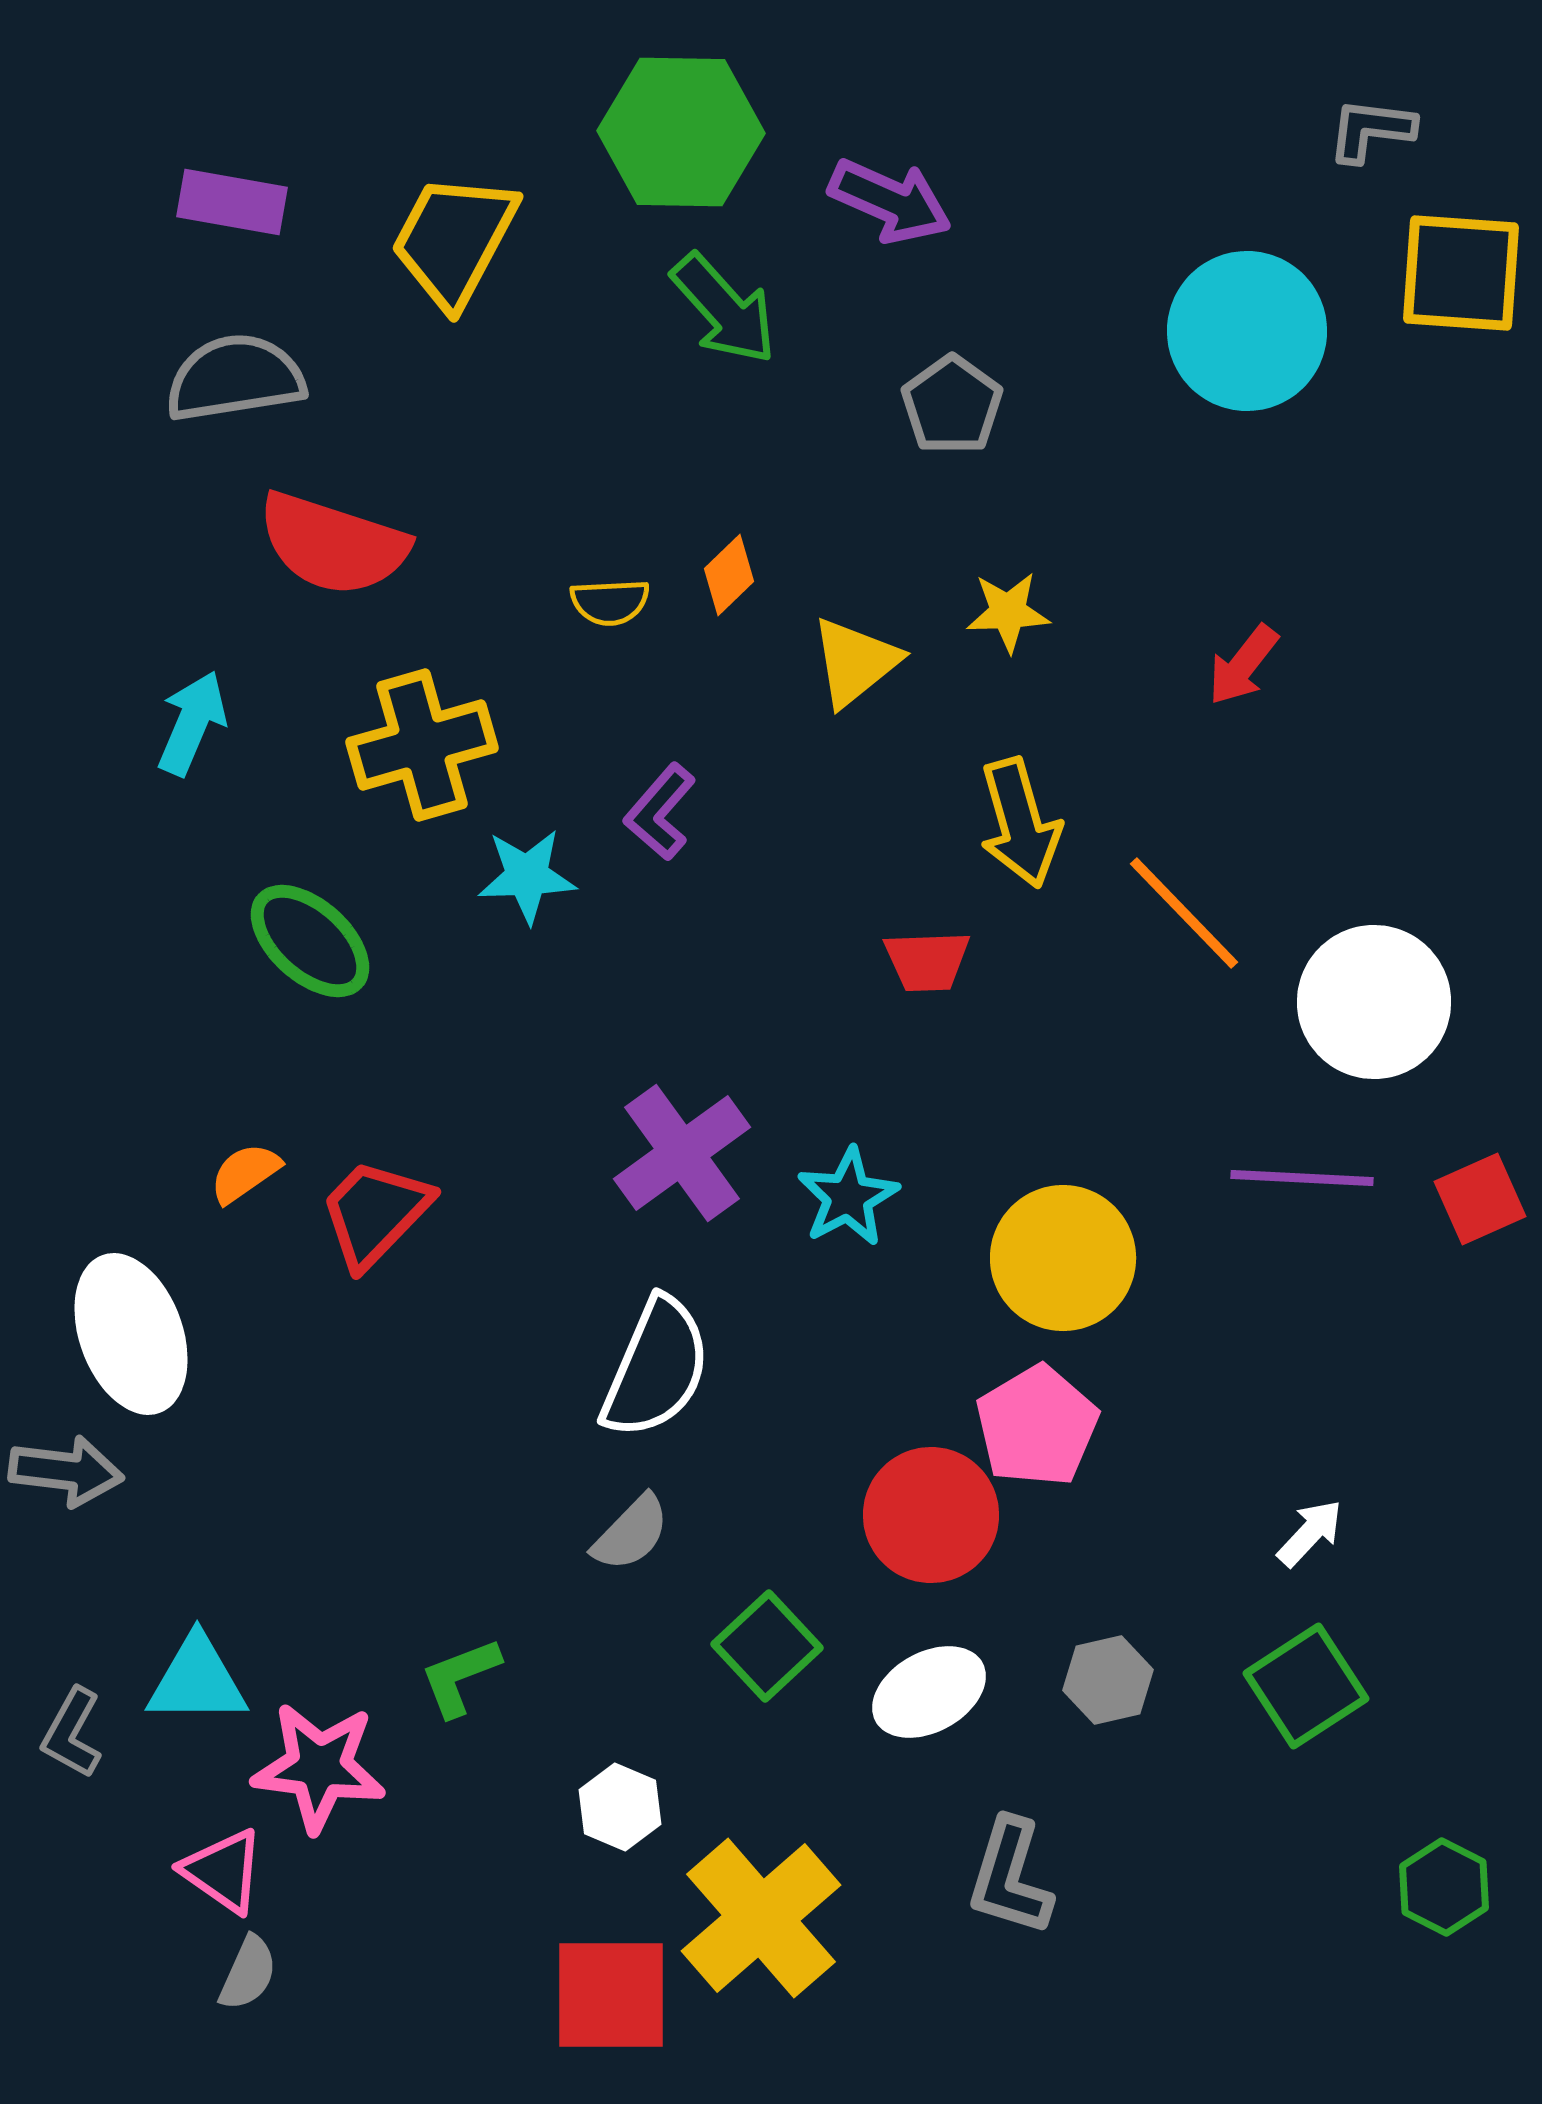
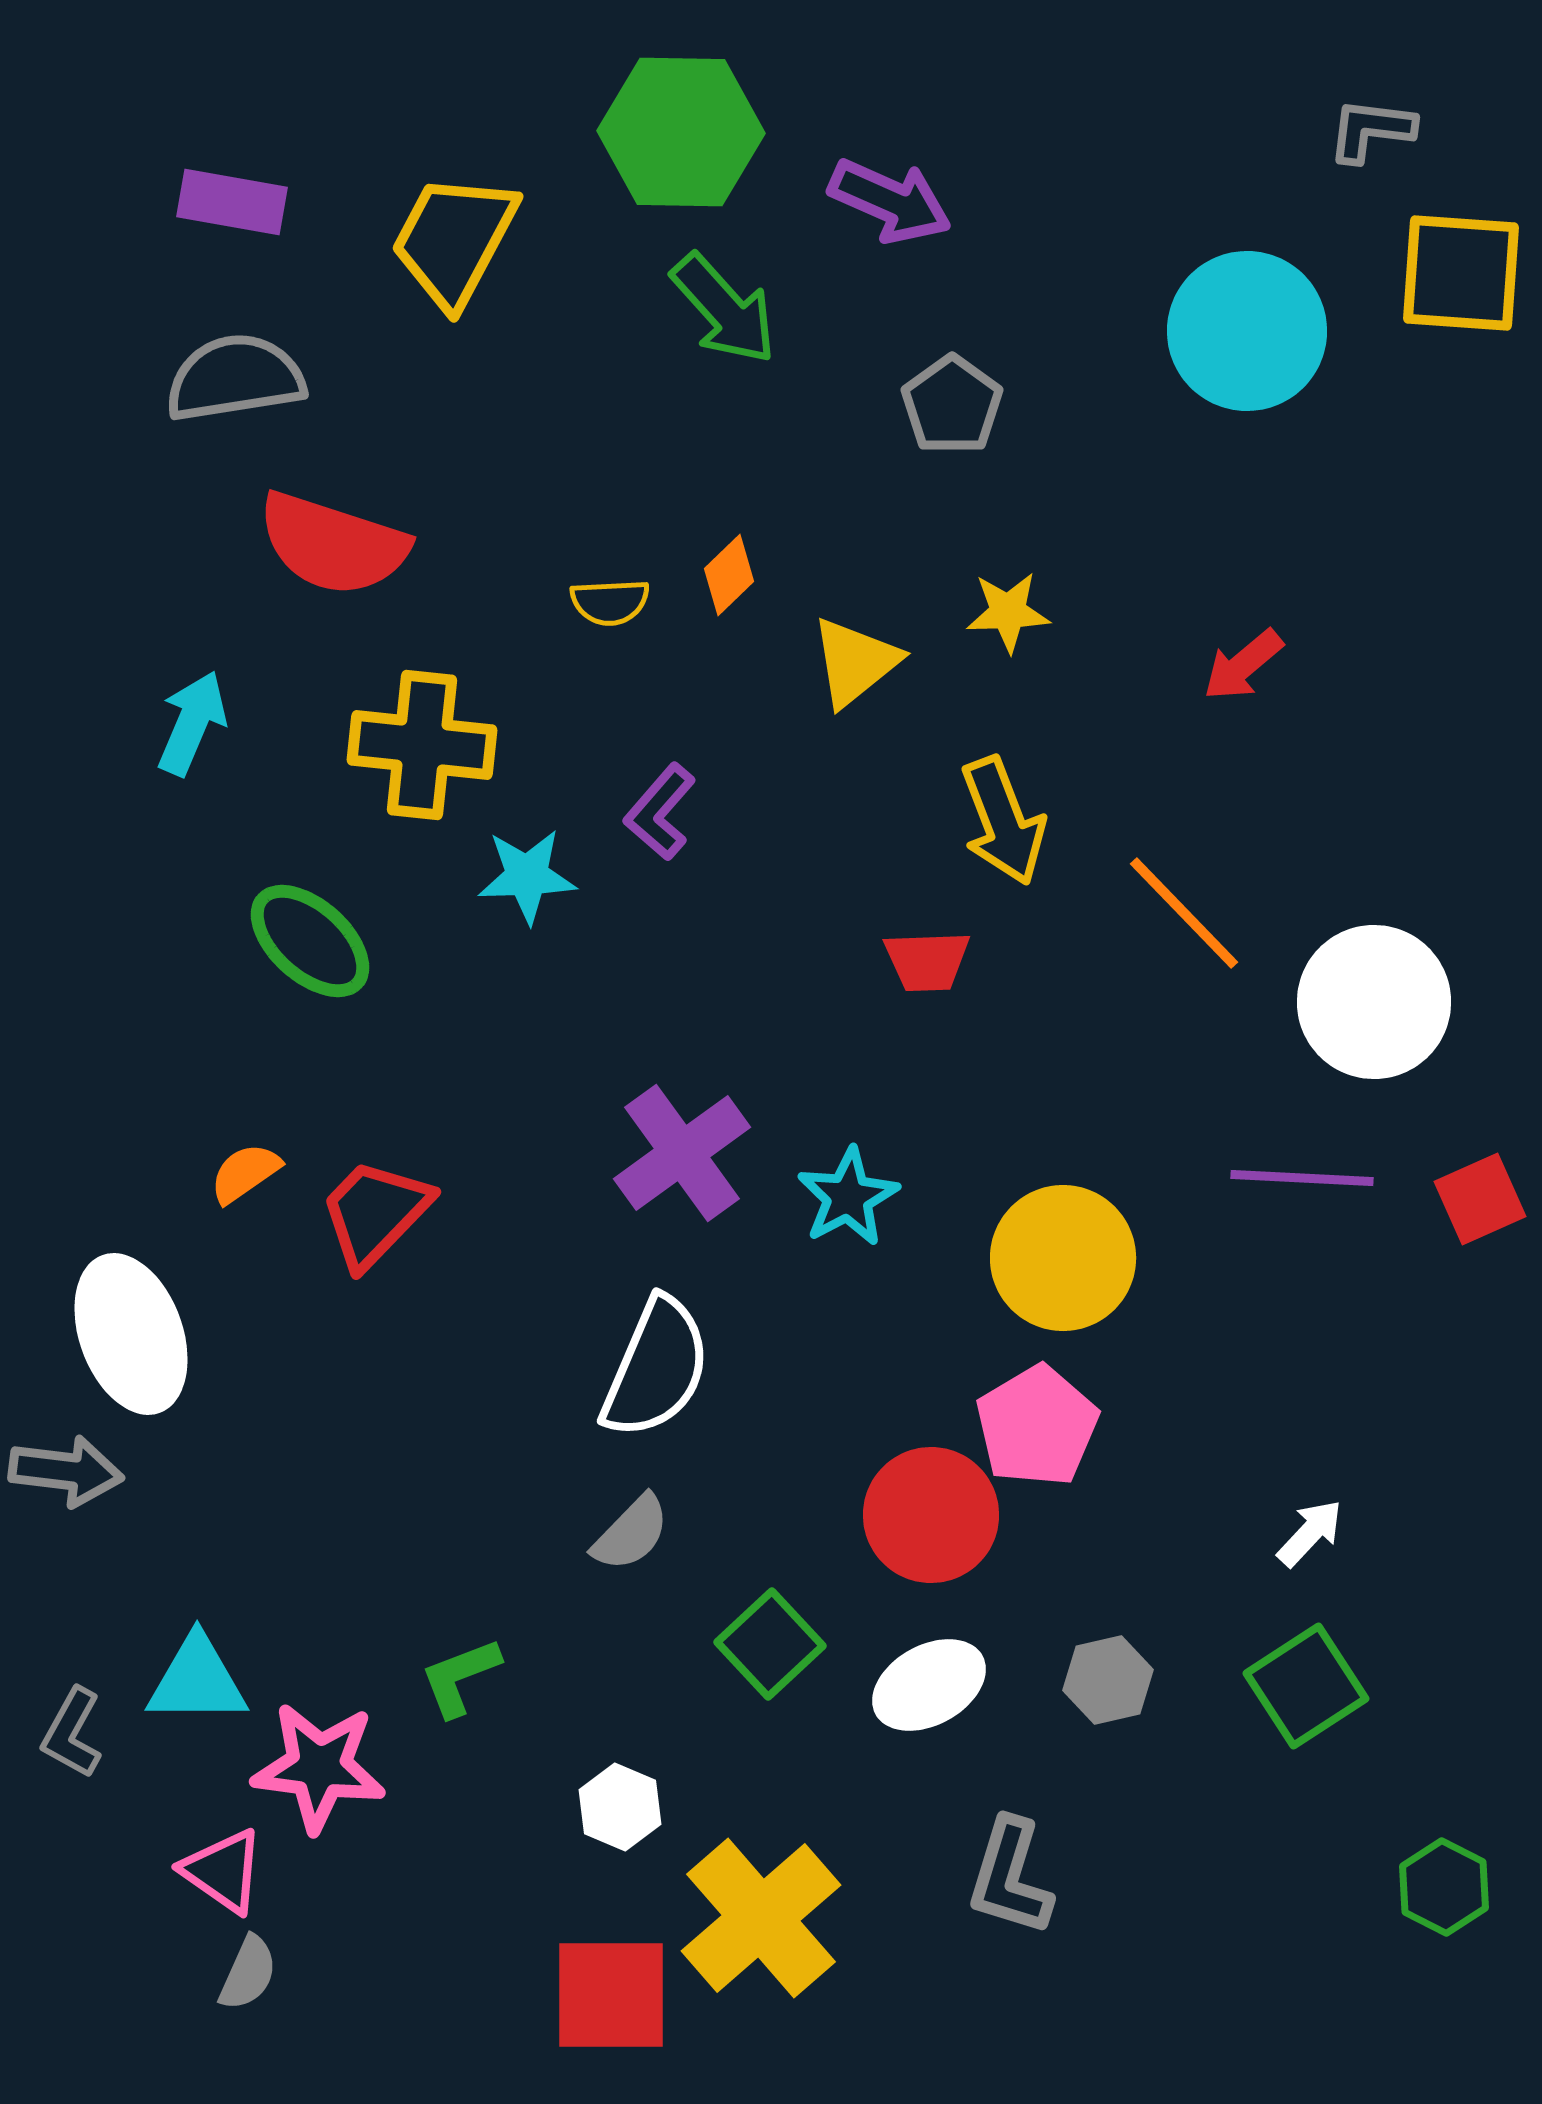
red arrow at (1243, 665): rotated 12 degrees clockwise
yellow cross at (422, 745): rotated 22 degrees clockwise
yellow arrow at (1020, 823): moved 17 px left, 2 px up; rotated 5 degrees counterclockwise
green square at (767, 1646): moved 3 px right, 2 px up
white ellipse at (929, 1692): moved 7 px up
